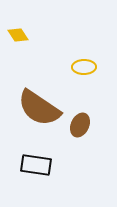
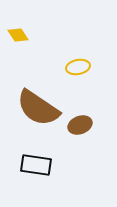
yellow ellipse: moved 6 px left; rotated 10 degrees counterclockwise
brown semicircle: moved 1 px left
brown ellipse: rotated 45 degrees clockwise
